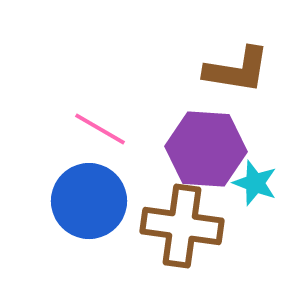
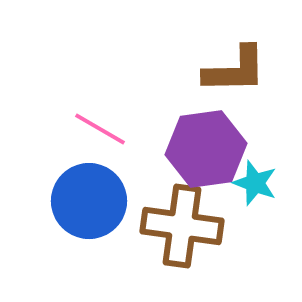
brown L-shape: moved 2 px left; rotated 10 degrees counterclockwise
purple hexagon: rotated 12 degrees counterclockwise
